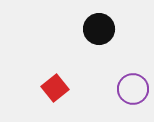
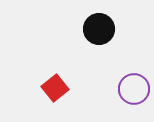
purple circle: moved 1 px right
